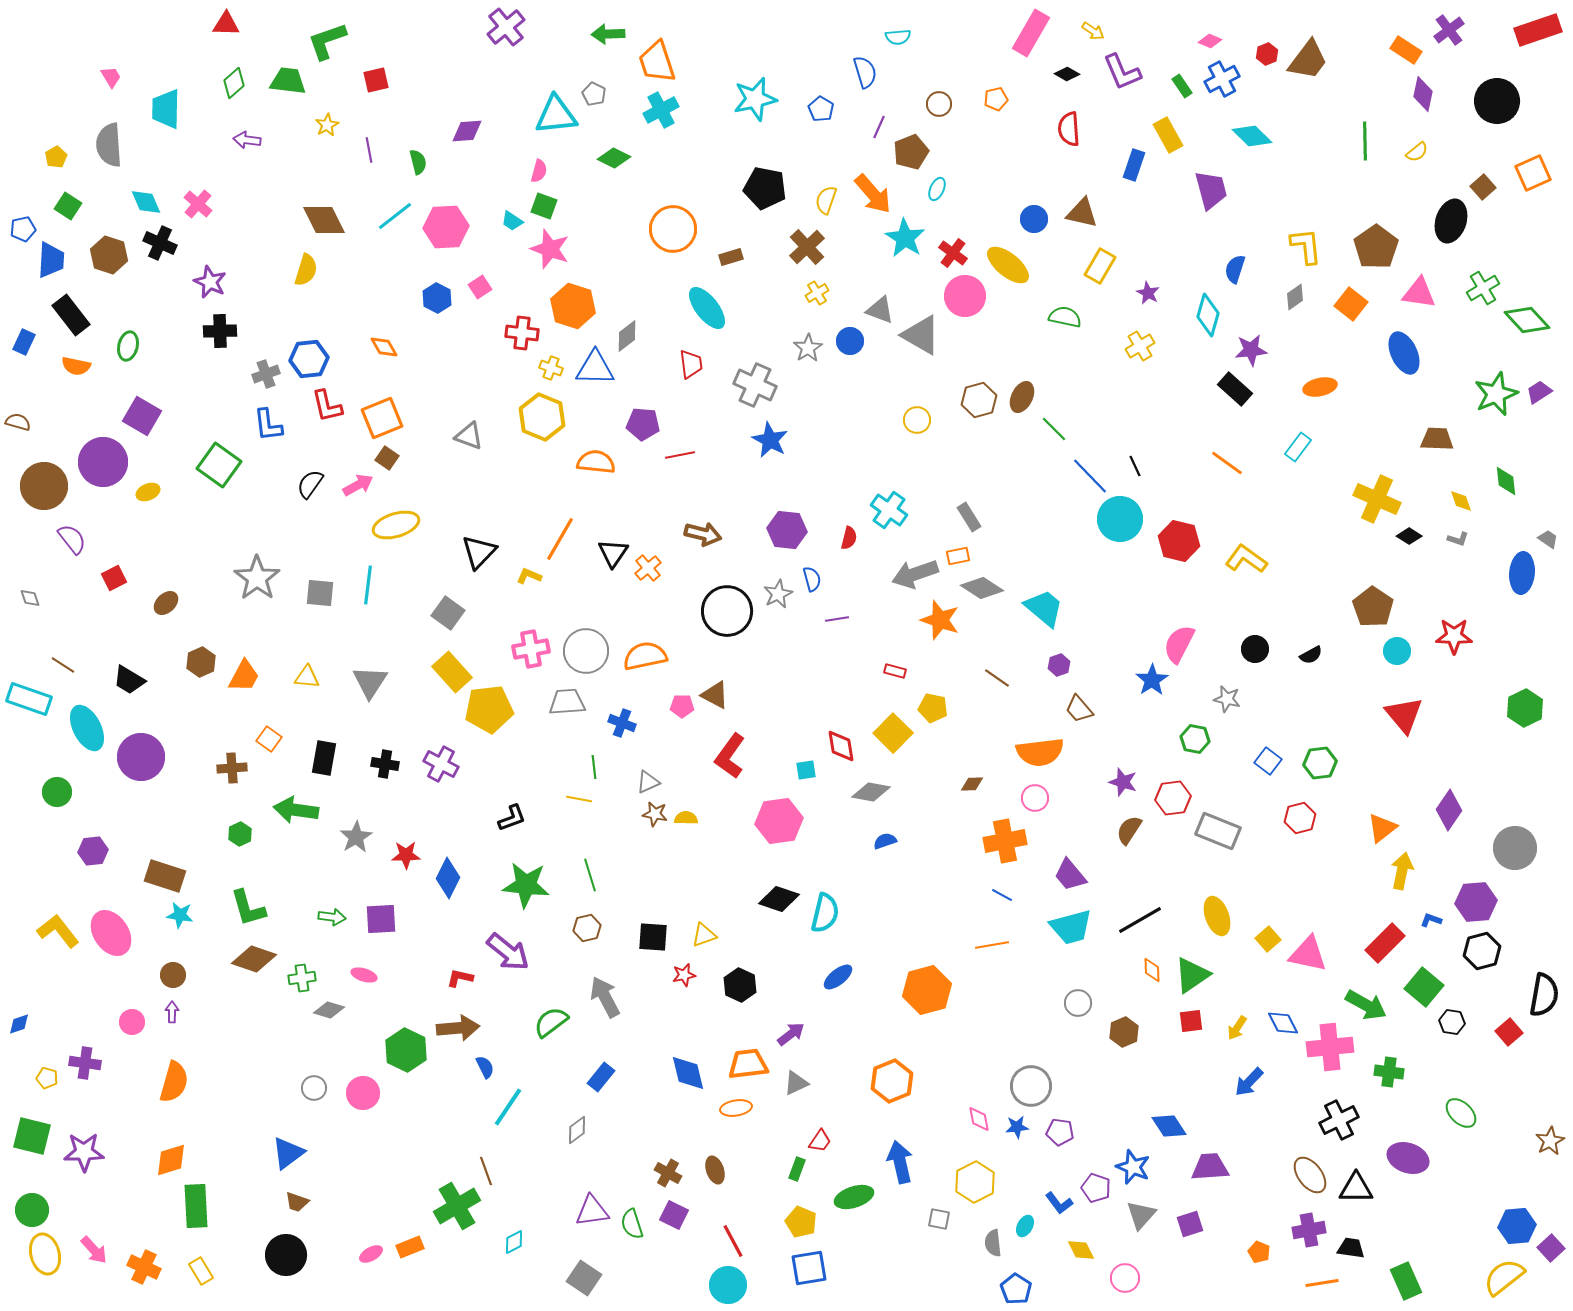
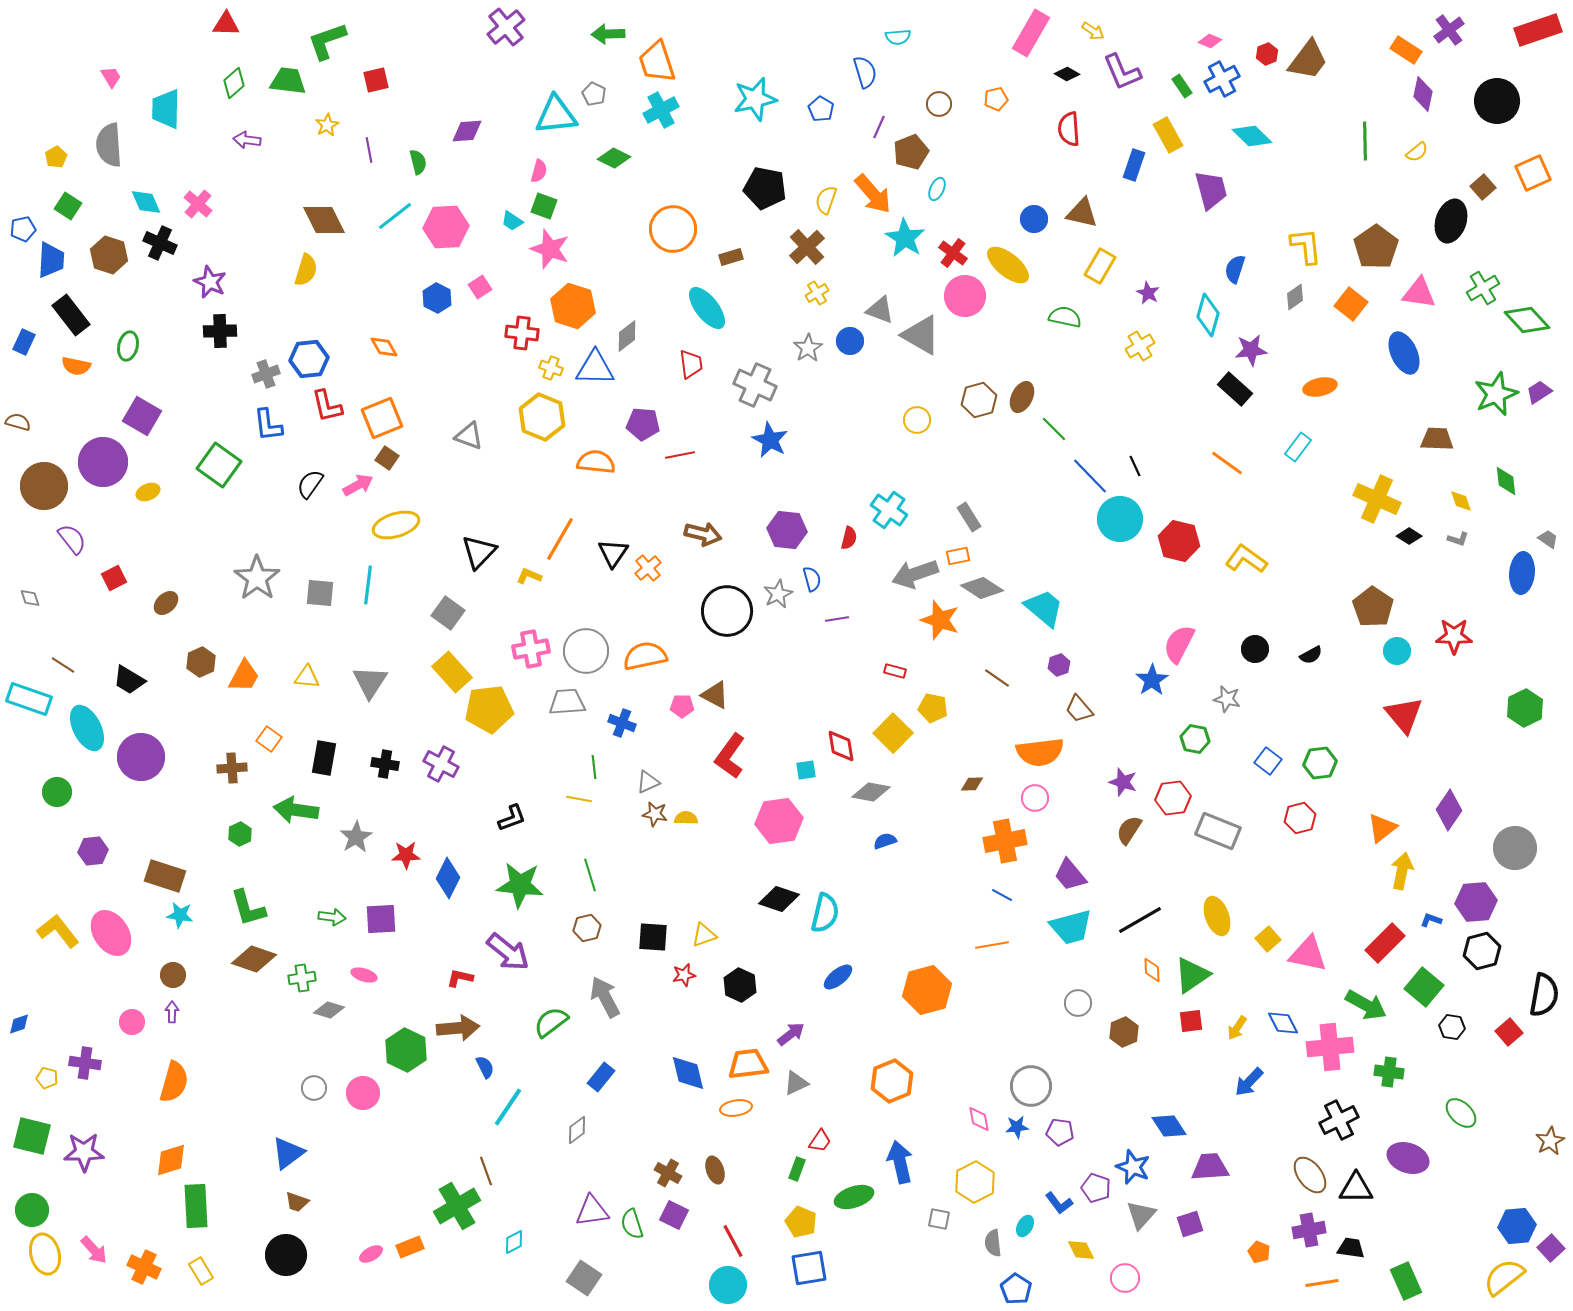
green star at (526, 885): moved 6 px left
black hexagon at (1452, 1022): moved 5 px down
